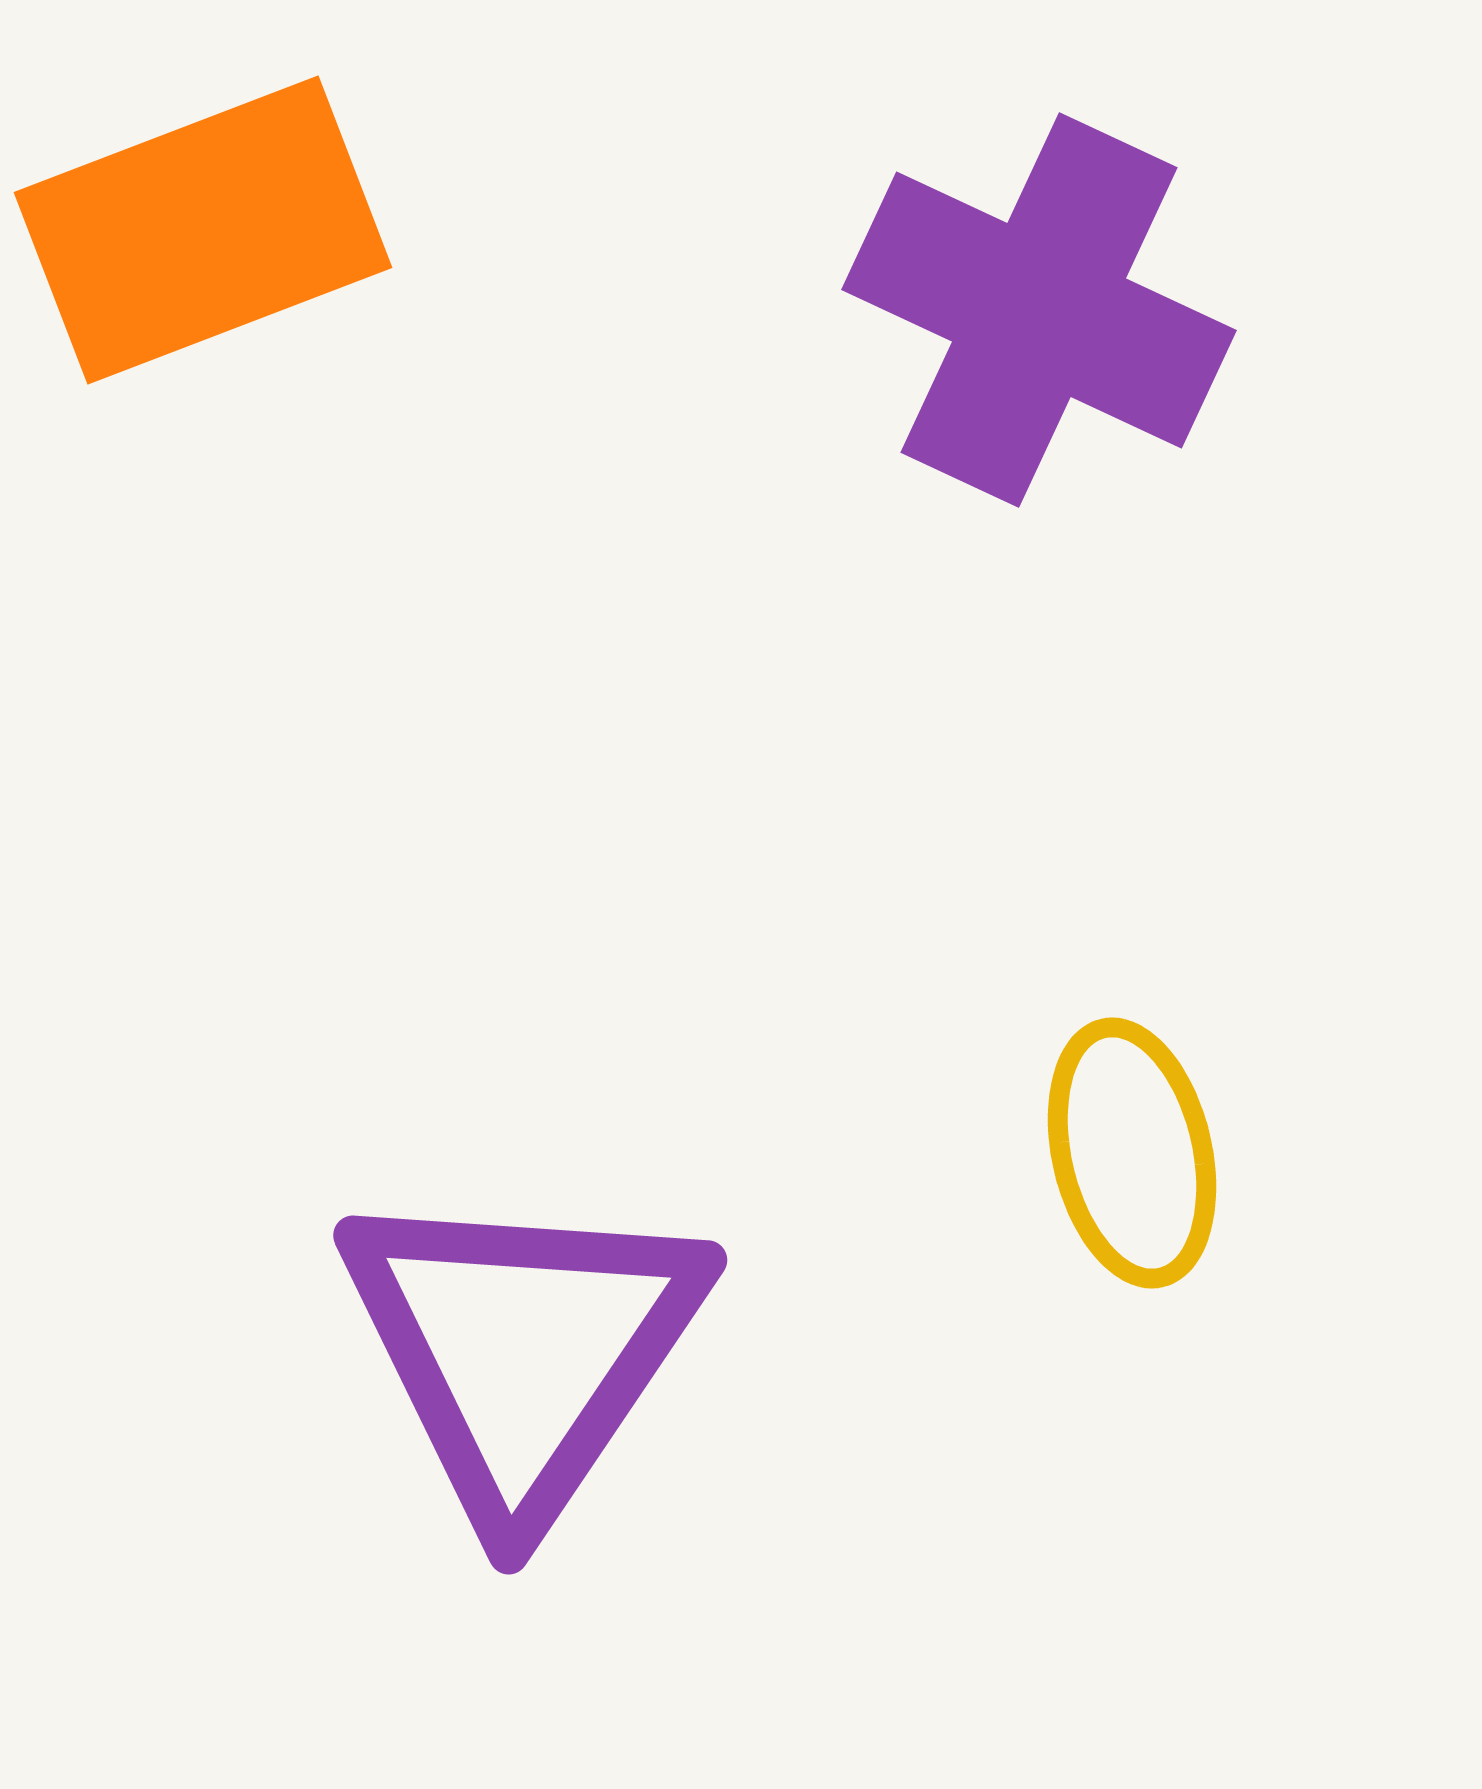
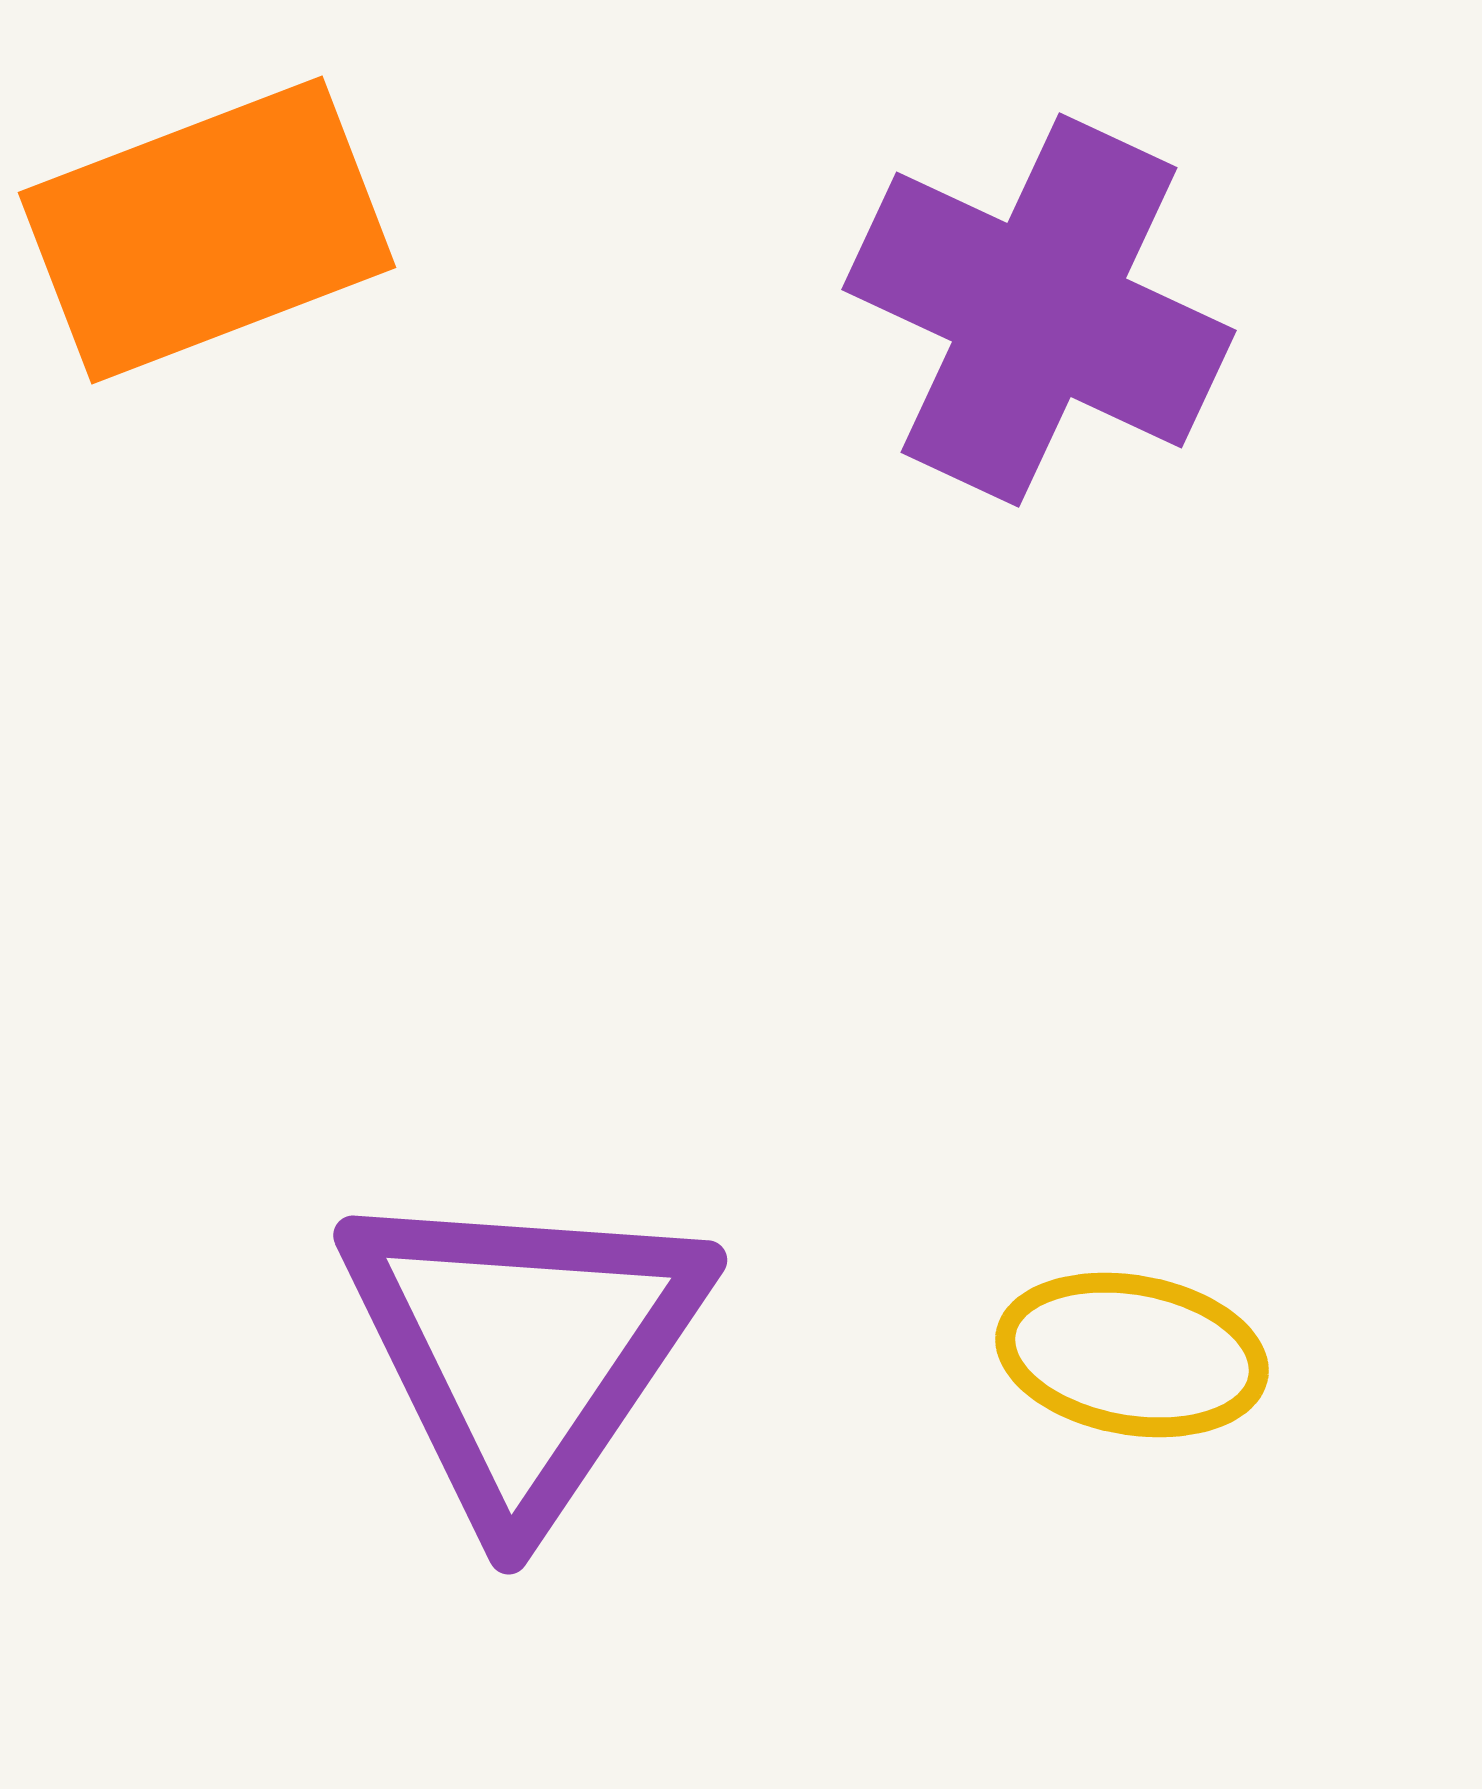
orange rectangle: moved 4 px right
yellow ellipse: moved 202 px down; rotated 67 degrees counterclockwise
